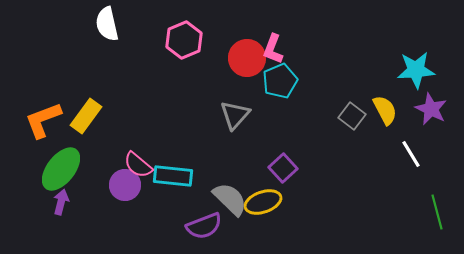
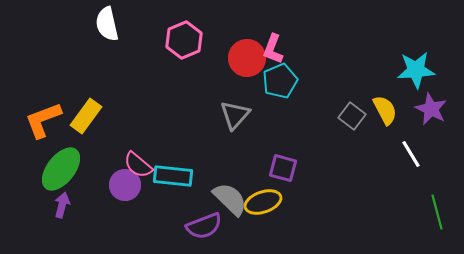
purple square: rotated 32 degrees counterclockwise
purple arrow: moved 1 px right, 3 px down
